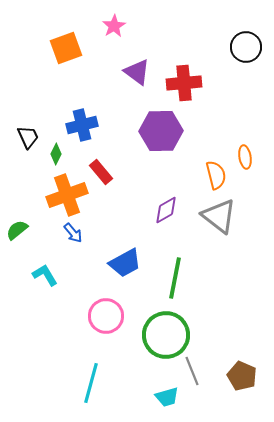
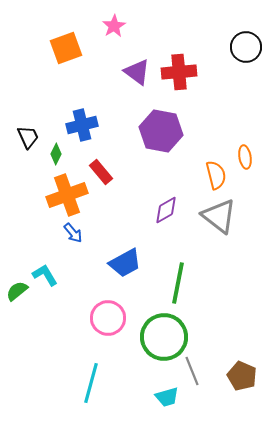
red cross: moved 5 px left, 11 px up
purple hexagon: rotated 12 degrees clockwise
green semicircle: moved 61 px down
green line: moved 3 px right, 5 px down
pink circle: moved 2 px right, 2 px down
green circle: moved 2 px left, 2 px down
